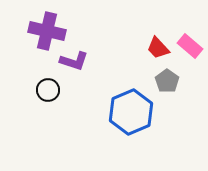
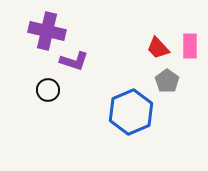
pink rectangle: rotated 50 degrees clockwise
